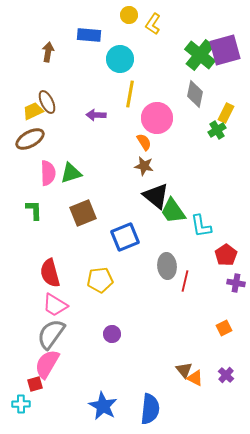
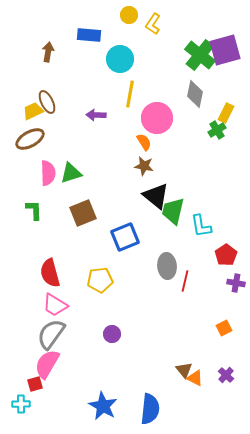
green trapezoid at (173, 211): rotated 48 degrees clockwise
